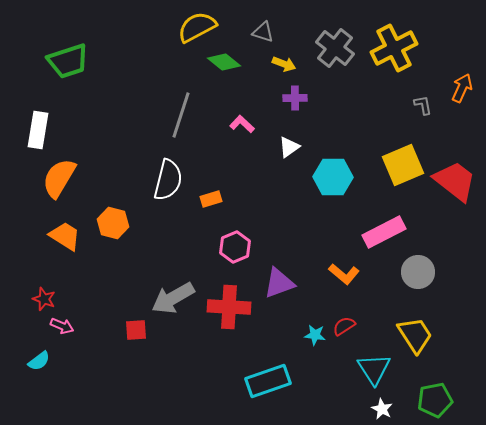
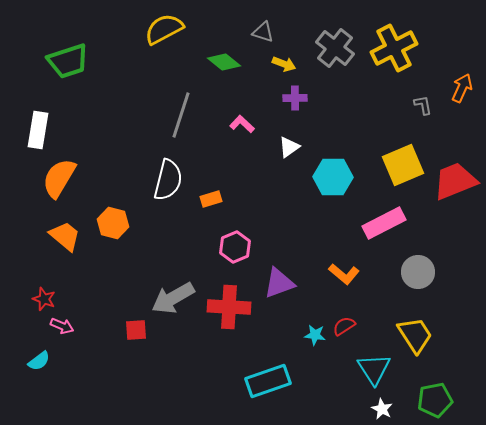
yellow semicircle: moved 33 px left, 2 px down
red trapezoid: rotated 60 degrees counterclockwise
pink rectangle: moved 9 px up
orange trapezoid: rotated 8 degrees clockwise
